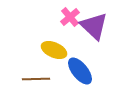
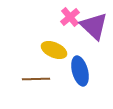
blue ellipse: rotated 24 degrees clockwise
